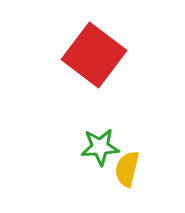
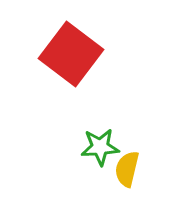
red square: moved 23 px left, 1 px up
